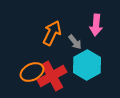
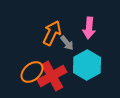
pink arrow: moved 7 px left, 3 px down
gray arrow: moved 8 px left, 1 px down
orange ellipse: rotated 15 degrees counterclockwise
